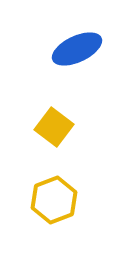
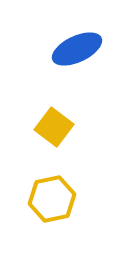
yellow hexagon: moved 2 px left, 1 px up; rotated 9 degrees clockwise
